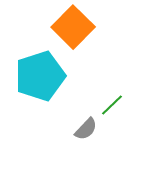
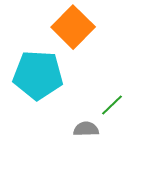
cyan pentagon: moved 2 px left, 1 px up; rotated 21 degrees clockwise
gray semicircle: rotated 135 degrees counterclockwise
